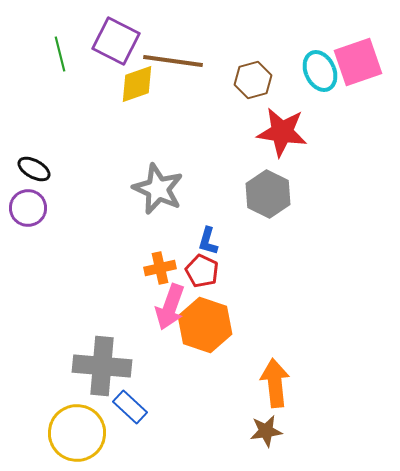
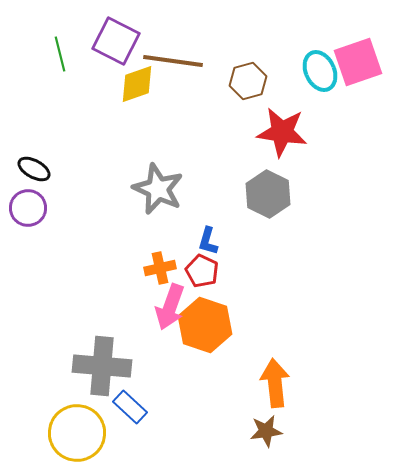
brown hexagon: moved 5 px left, 1 px down
